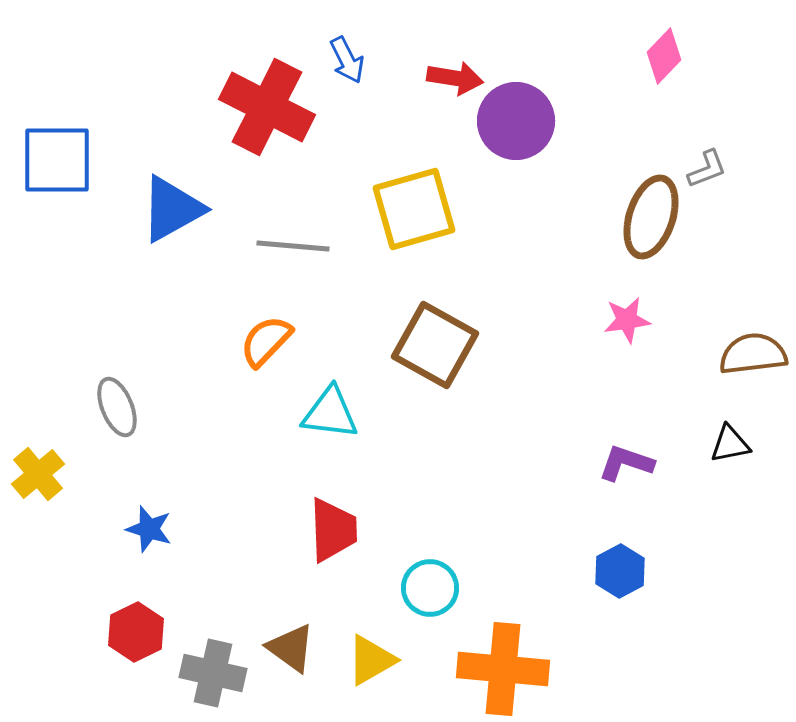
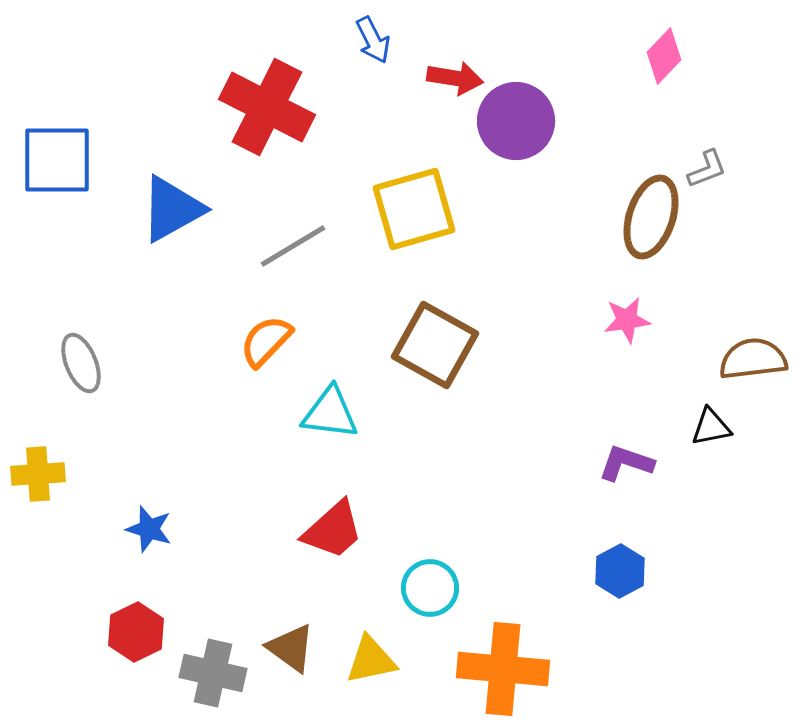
blue arrow: moved 26 px right, 20 px up
gray line: rotated 36 degrees counterclockwise
brown semicircle: moved 5 px down
gray ellipse: moved 36 px left, 44 px up
black triangle: moved 19 px left, 17 px up
yellow cross: rotated 36 degrees clockwise
red trapezoid: rotated 50 degrees clockwise
yellow triangle: rotated 18 degrees clockwise
